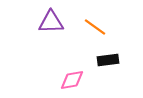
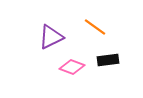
purple triangle: moved 15 px down; rotated 24 degrees counterclockwise
pink diamond: moved 13 px up; rotated 30 degrees clockwise
